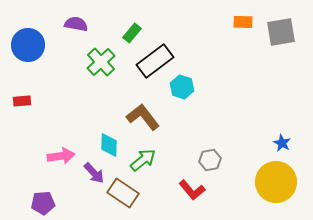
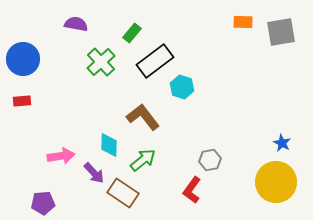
blue circle: moved 5 px left, 14 px down
red L-shape: rotated 76 degrees clockwise
